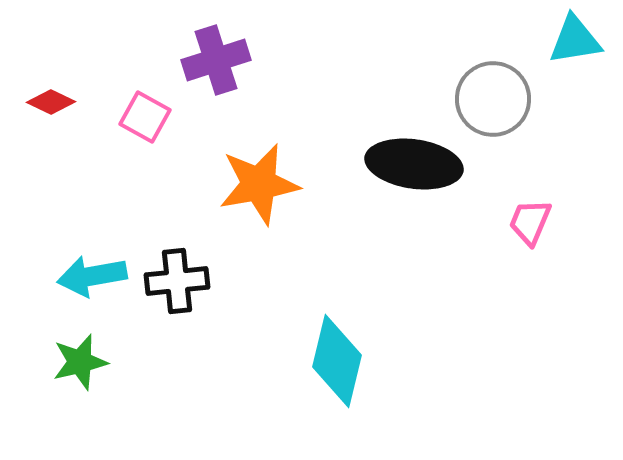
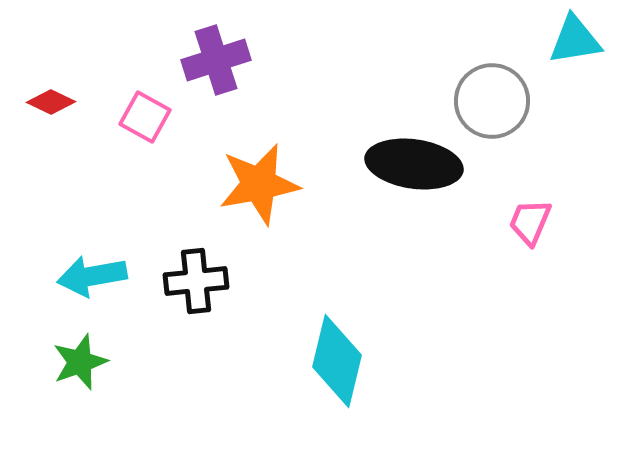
gray circle: moved 1 px left, 2 px down
black cross: moved 19 px right
green star: rotated 6 degrees counterclockwise
